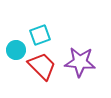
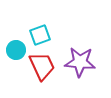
red trapezoid: rotated 20 degrees clockwise
